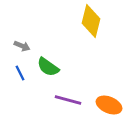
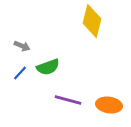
yellow diamond: moved 1 px right
green semicircle: rotated 55 degrees counterclockwise
blue line: rotated 70 degrees clockwise
orange ellipse: rotated 15 degrees counterclockwise
